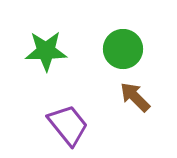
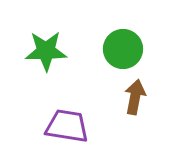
brown arrow: rotated 56 degrees clockwise
purple trapezoid: moved 1 px left, 1 px down; rotated 42 degrees counterclockwise
